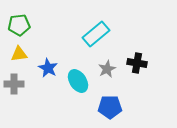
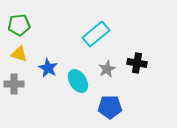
yellow triangle: rotated 24 degrees clockwise
